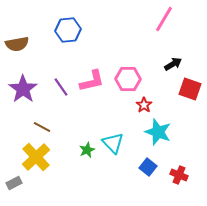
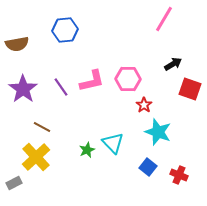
blue hexagon: moved 3 px left
